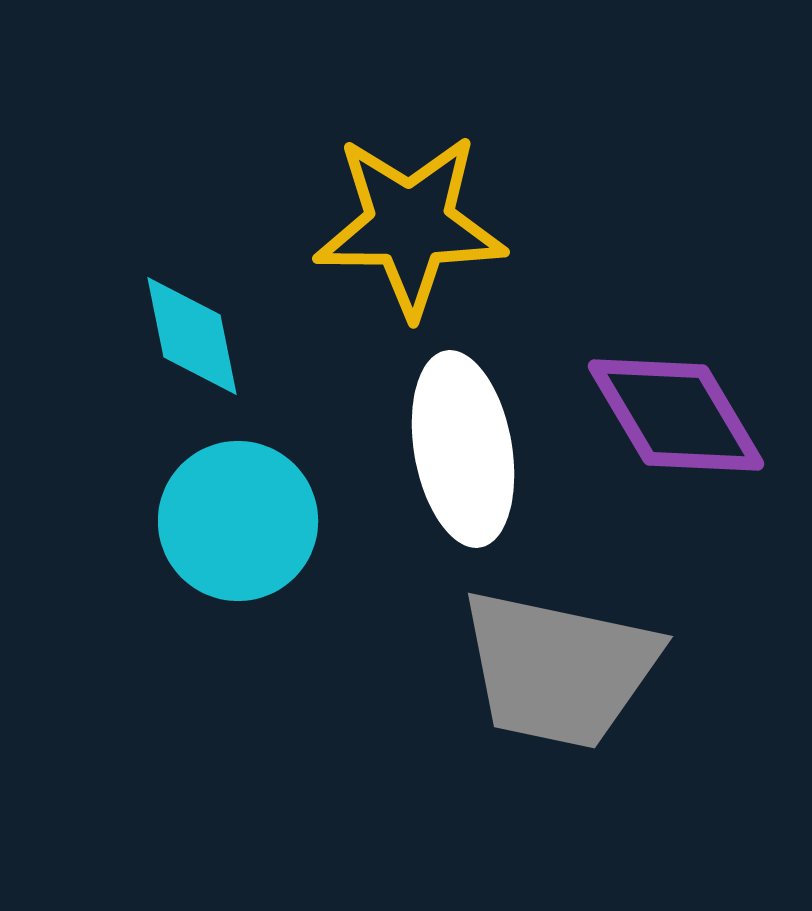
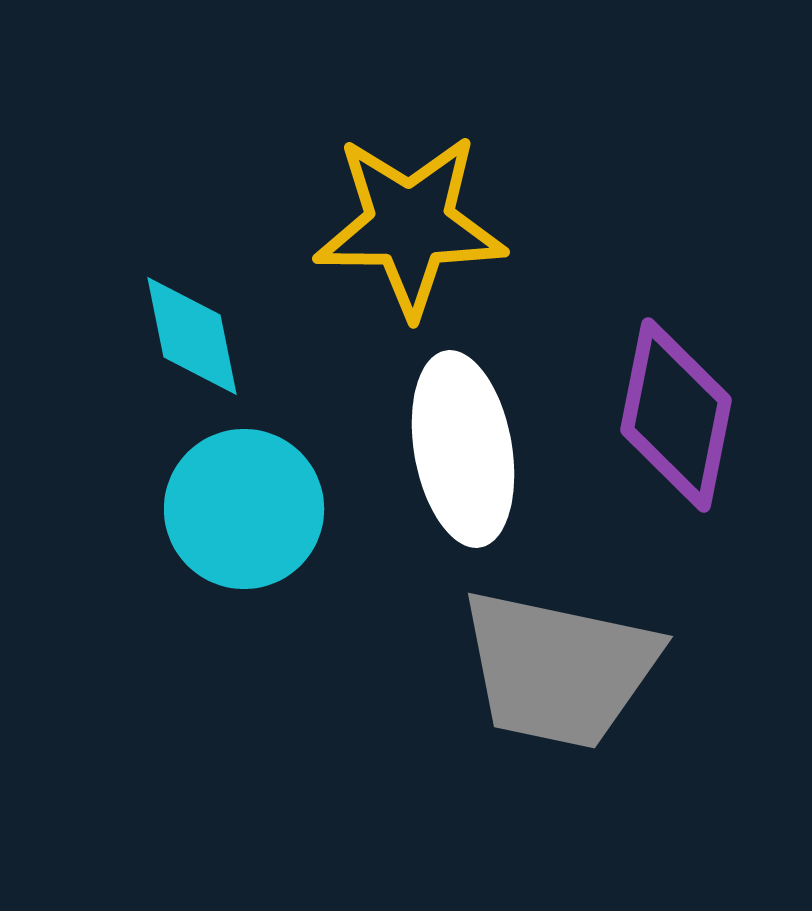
purple diamond: rotated 42 degrees clockwise
cyan circle: moved 6 px right, 12 px up
